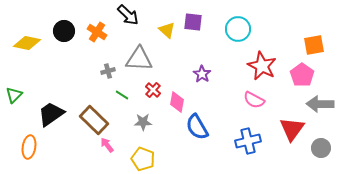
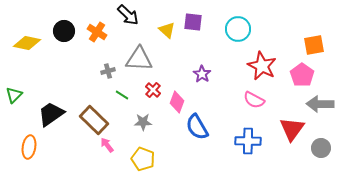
pink diamond: rotated 10 degrees clockwise
blue cross: rotated 15 degrees clockwise
